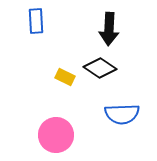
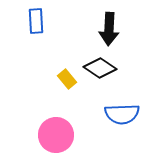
yellow rectangle: moved 2 px right, 2 px down; rotated 24 degrees clockwise
